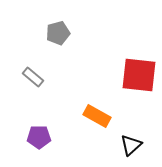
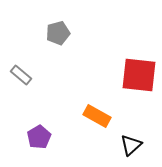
gray rectangle: moved 12 px left, 2 px up
purple pentagon: rotated 30 degrees counterclockwise
